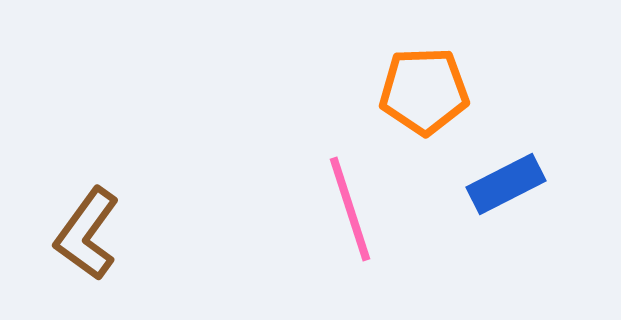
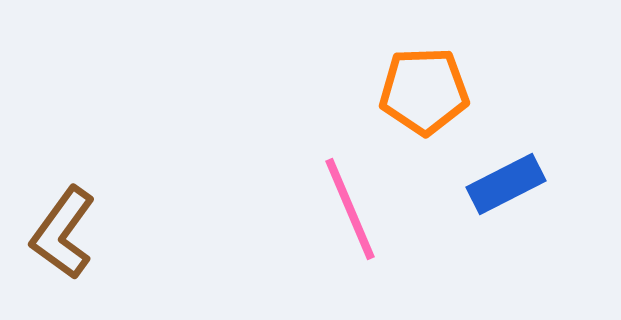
pink line: rotated 5 degrees counterclockwise
brown L-shape: moved 24 px left, 1 px up
